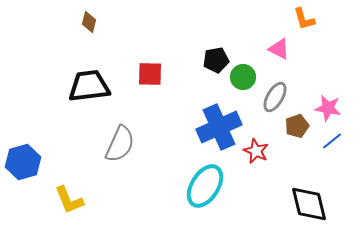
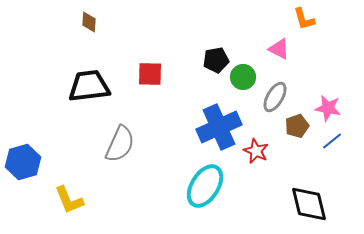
brown diamond: rotated 10 degrees counterclockwise
